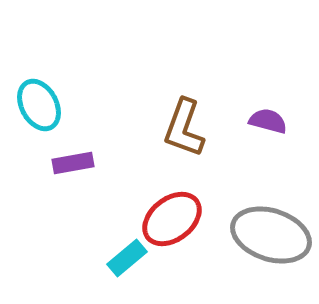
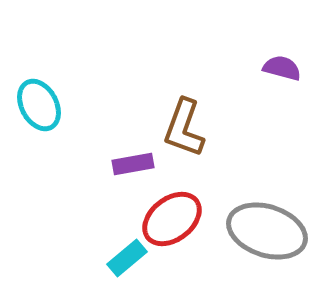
purple semicircle: moved 14 px right, 53 px up
purple rectangle: moved 60 px right, 1 px down
gray ellipse: moved 4 px left, 4 px up
